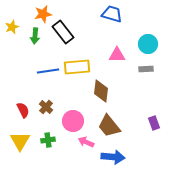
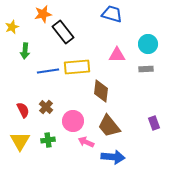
green arrow: moved 10 px left, 15 px down
